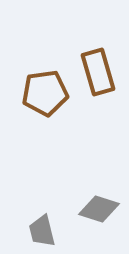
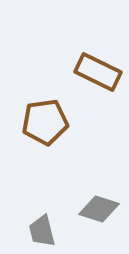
brown rectangle: rotated 48 degrees counterclockwise
brown pentagon: moved 29 px down
